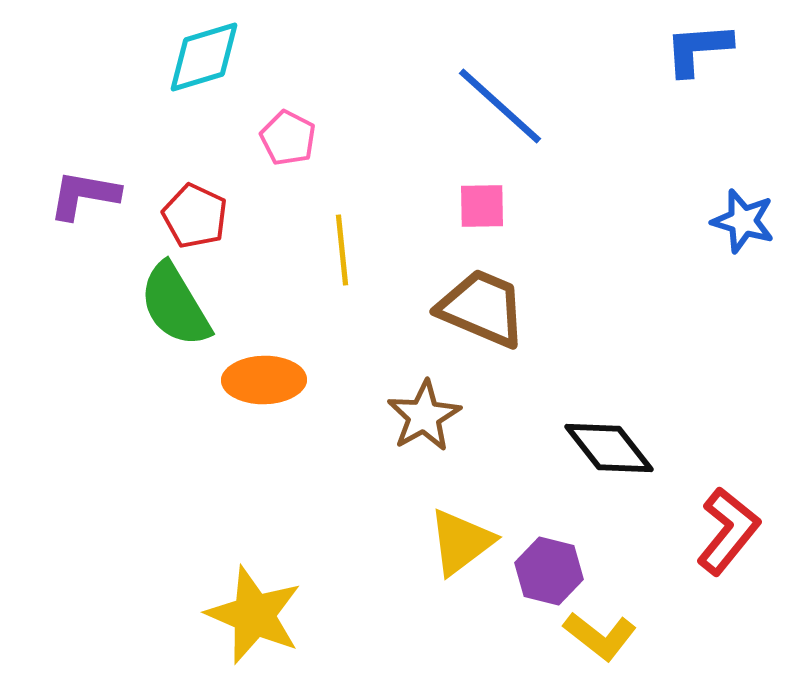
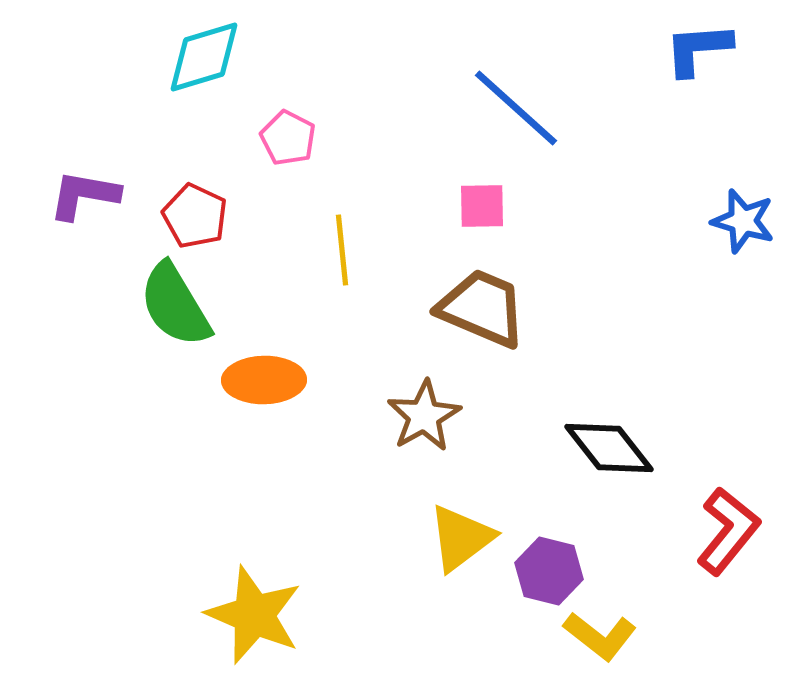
blue line: moved 16 px right, 2 px down
yellow triangle: moved 4 px up
